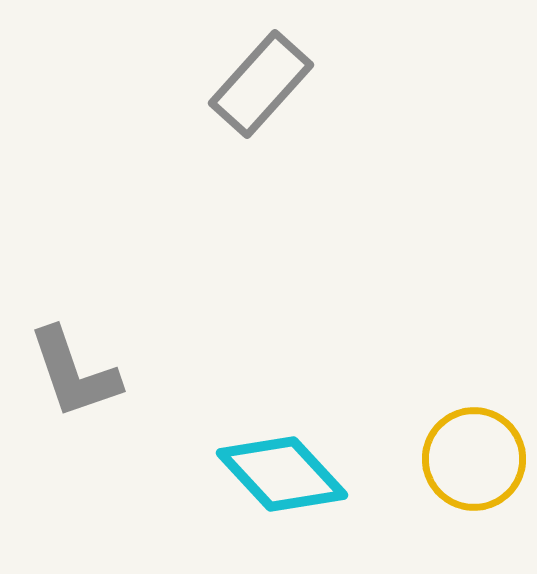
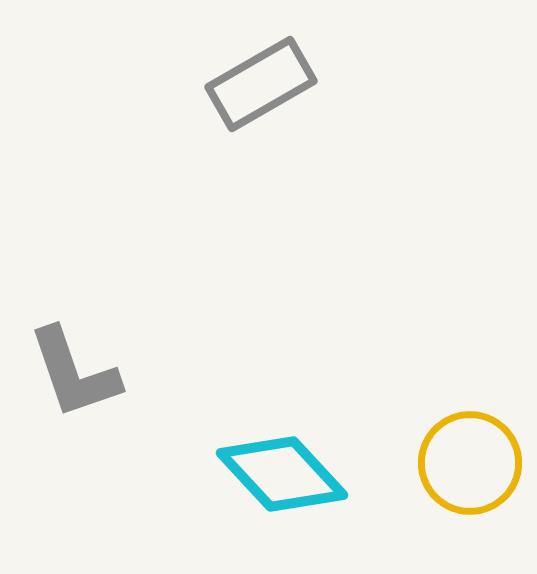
gray rectangle: rotated 18 degrees clockwise
yellow circle: moved 4 px left, 4 px down
